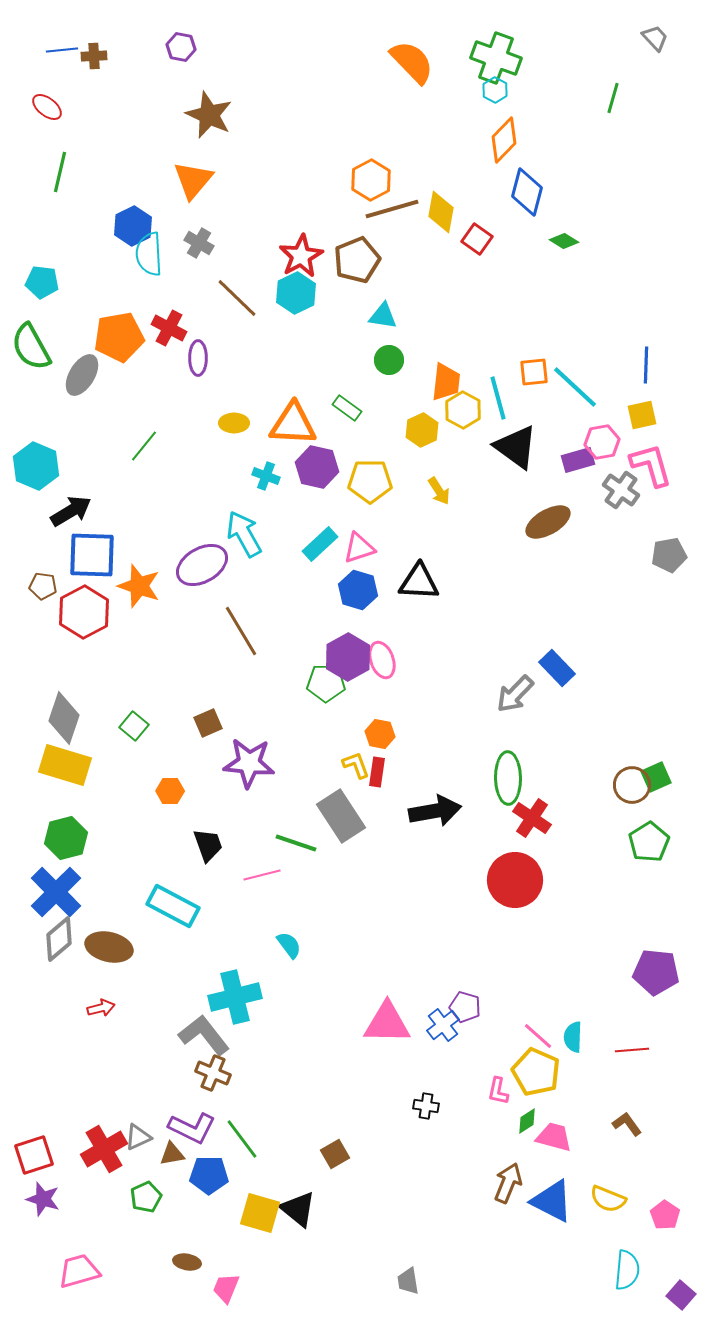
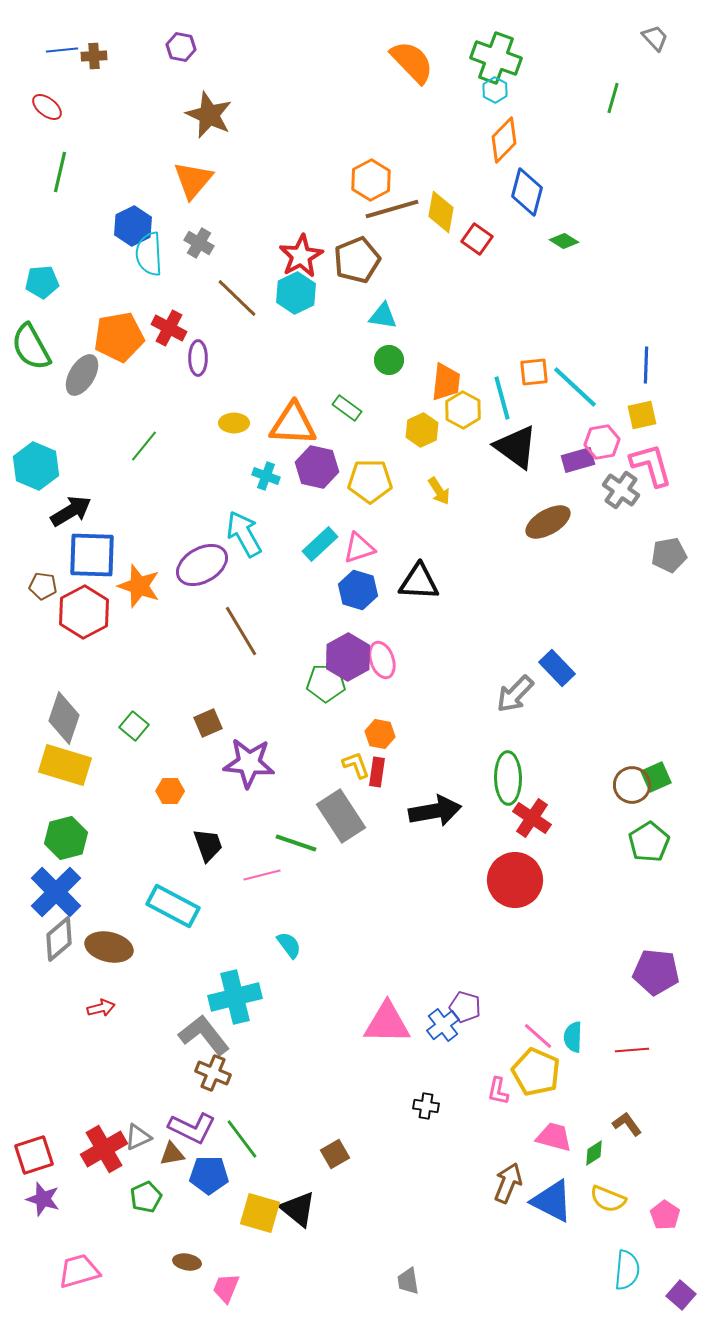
cyan pentagon at (42, 282): rotated 12 degrees counterclockwise
cyan line at (498, 398): moved 4 px right
green diamond at (527, 1121): moved 67 px right, 32 px down
